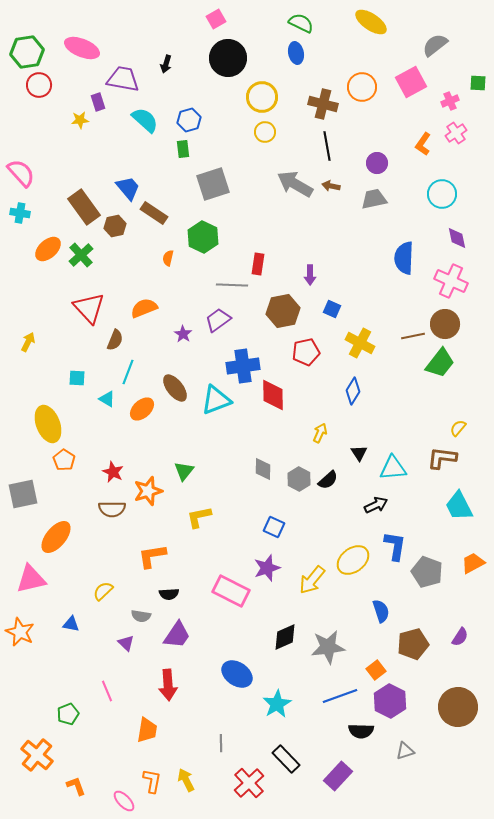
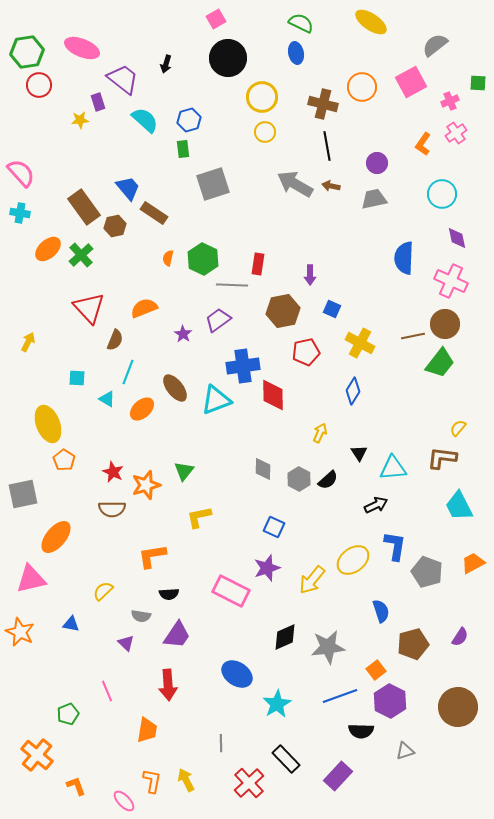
purple trapezoid at (123, 79): rotated 28 degrees clockwise
green hexagon at (203, 237): moved 22 px down
orange star at (148, 491): moved 2 px left, 6 px up
